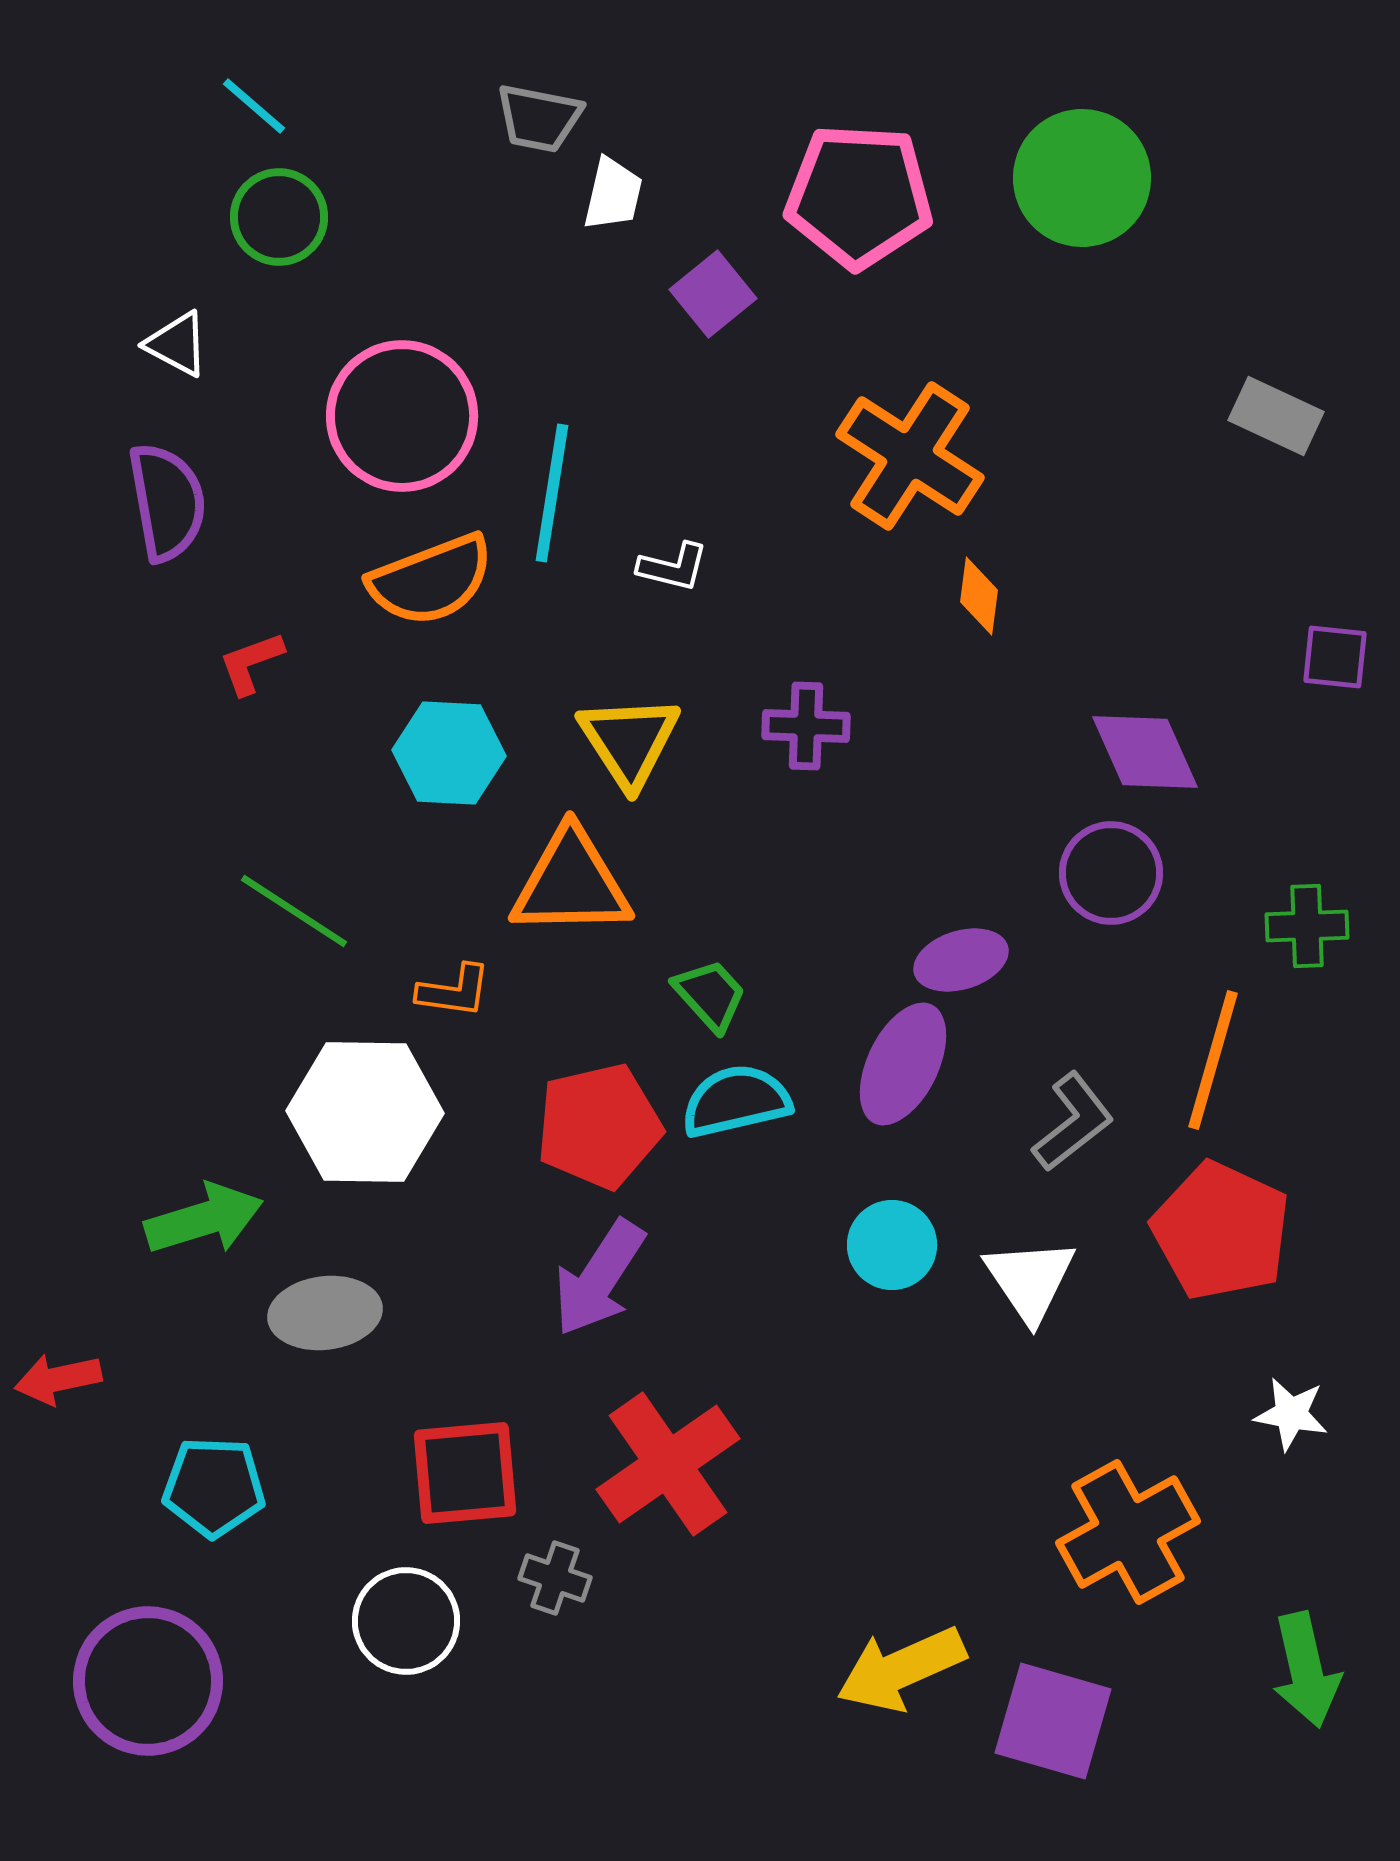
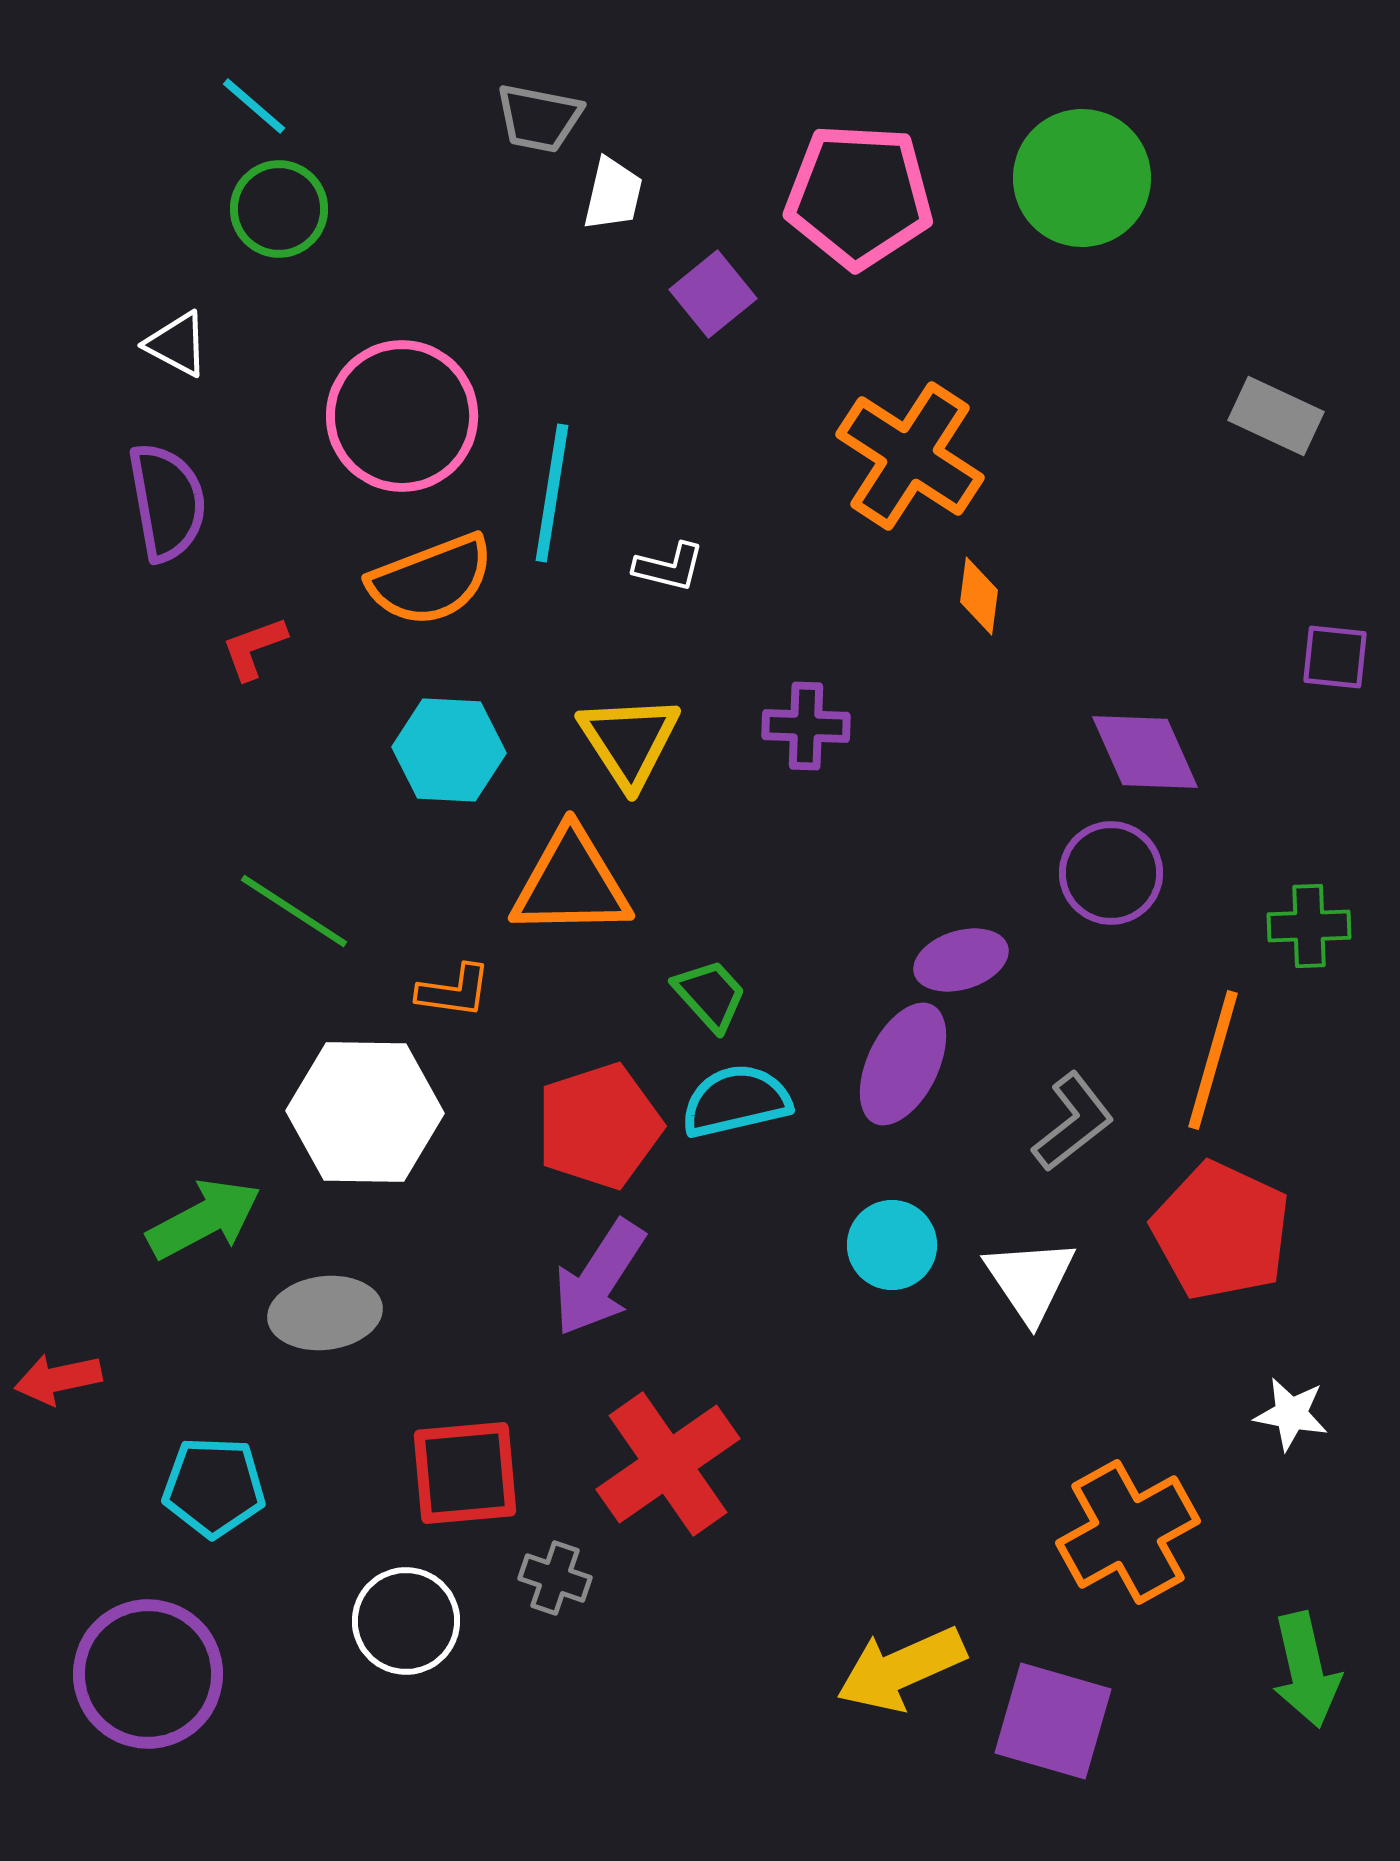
green circle at (279, 217): moved 8 px up
white L-shape at (673, 567): moved 4 px left
red L-shape at (251, 663): moved 3 px right, 15 px up
cyan hexagon at (449, 753): moved 3 px up
green cross at (1307, 926): moved 2 px right
red pentagon at (599, 1126): rotated 5 degrees counterclockwise
green arrow at (204, 1219): rotated 11 degrees counterclockwise
purple circle at (148, 1681): moved 7 px up
